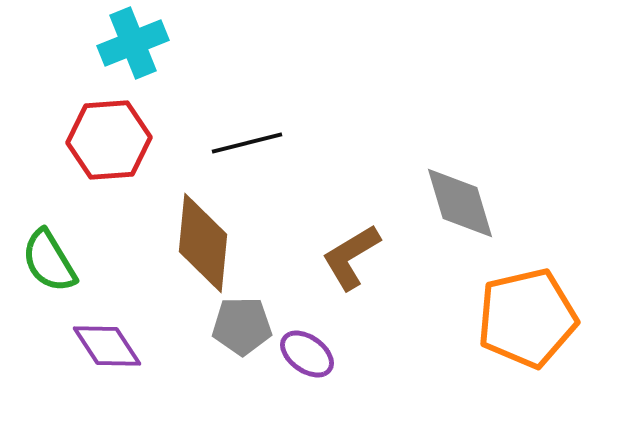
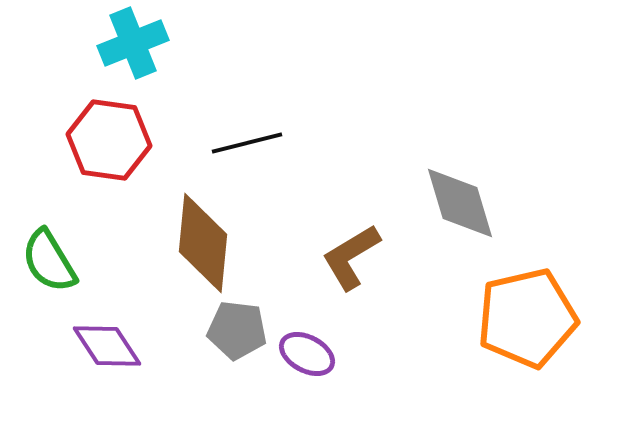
red hexagon: rotated 12 degrees clockwise
gray pentagon: moved 5 px left, 4 px down; rotated 8 degrees clockwise
purple ellipse: rotated 8 degrees counterclockwise
